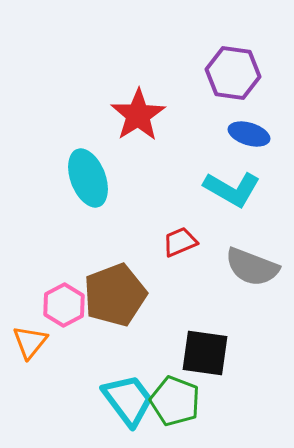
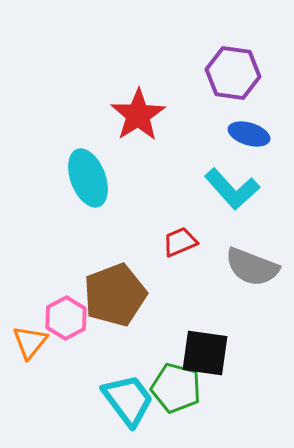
cyan L-shape: rotated 18 degrees clockwise
pink hexagon: moved 2 px right, 13 px down
green pentagon: moved 1 px right, 13 px up; rotated 6 degrees counterclockwise
